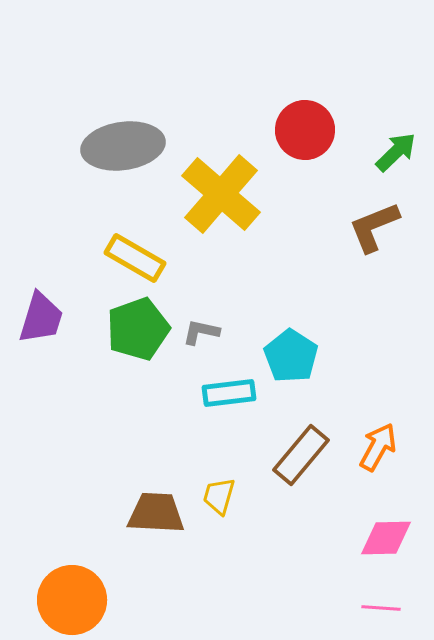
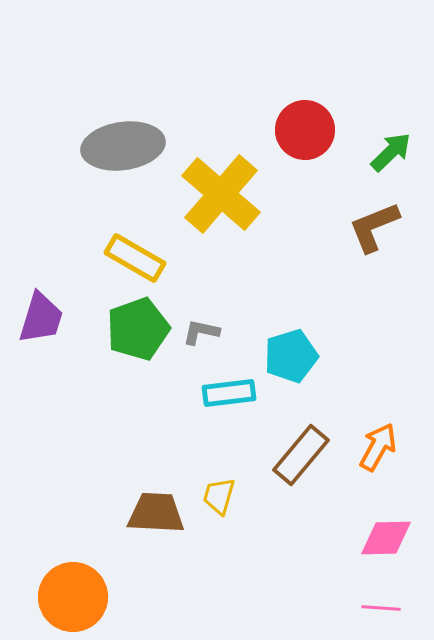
green arrow: moved 5 px left
cyan pentagon: rotated 22 degrees clockwise
orange circle: moved 1 px right, 3 px up
